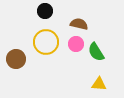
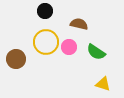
pink circle: moved 7 px left, 3 px down
green semicircle: rotated 24 degrees counterclockwise
yellow triangle: moved 4 px right; rotated 14 degrees clockwise
